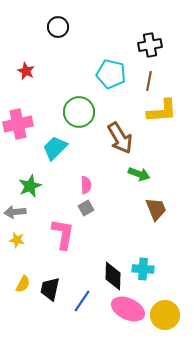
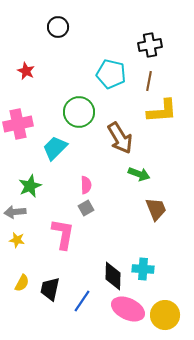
yellow semicircle: moved 1 px left, 1 px up
